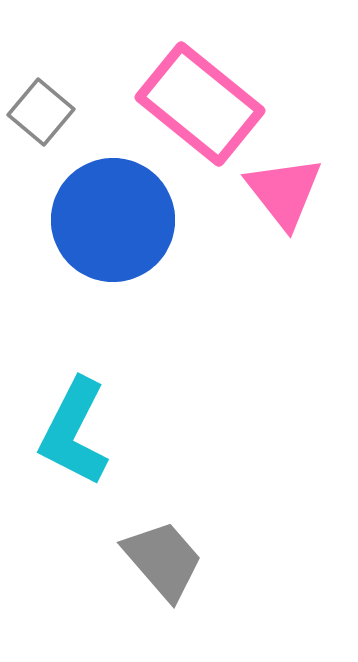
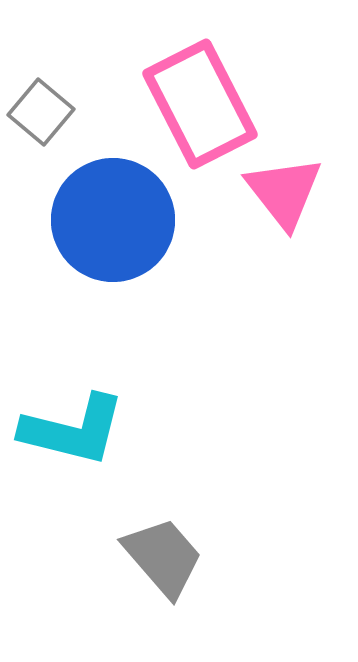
pink rectangle: rotated 24 degrees clockwise
cyan L-shape: moved 1 px left, 2 px up; rotated 103 degrees counterclockwise
gray trapezoid: moved 3 px up
